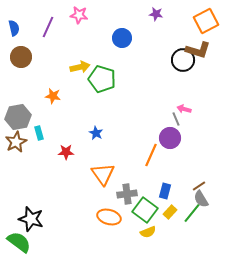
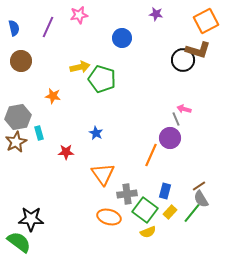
pink star: rotated 18 degrees counterclockwise
brown circle: moved 4 px down
black star: rotated 15 degrees counterclockwise
